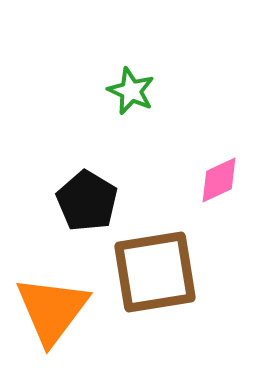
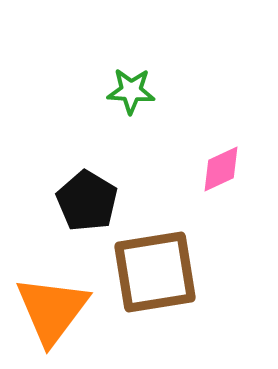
green star: rotated 21 degrees counterclockwise
pink diamond: moved 2 px right, 11 px up
